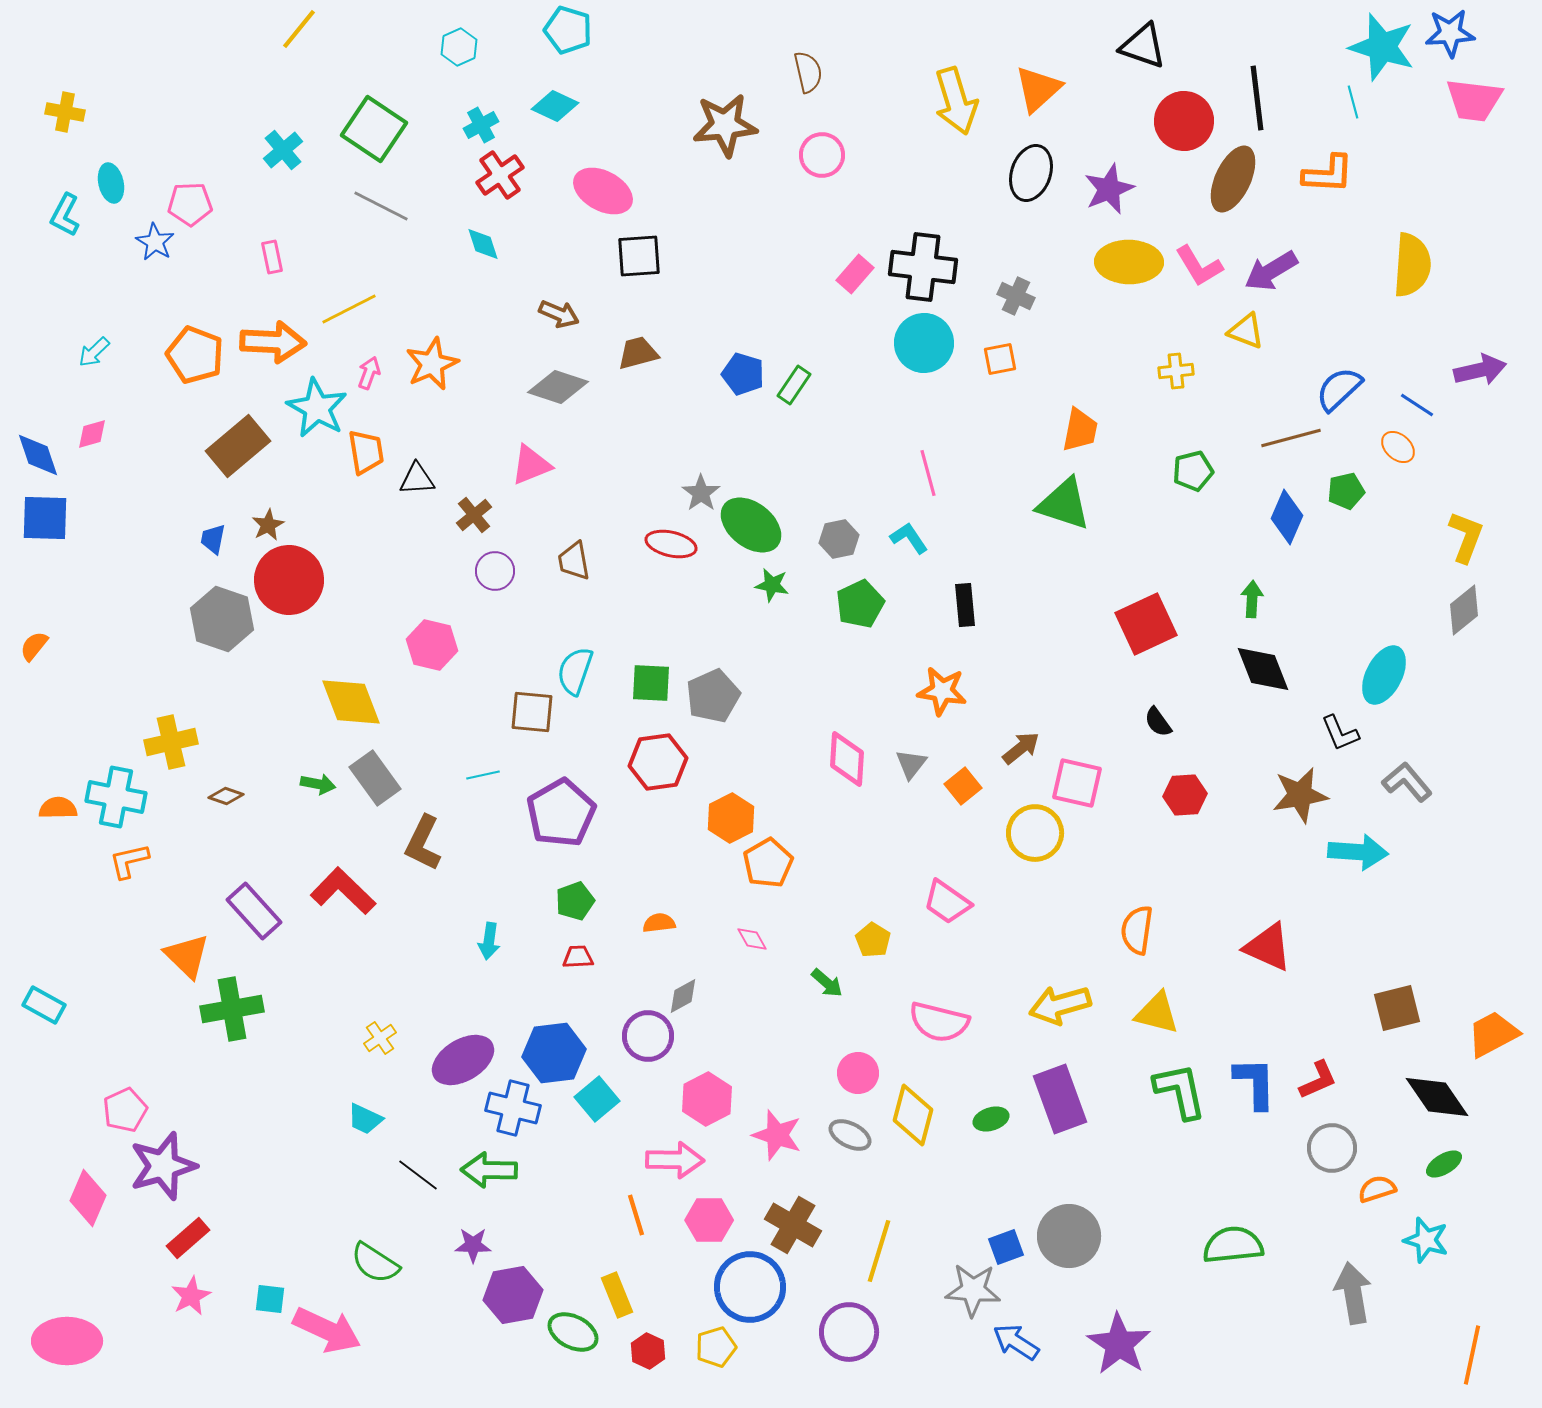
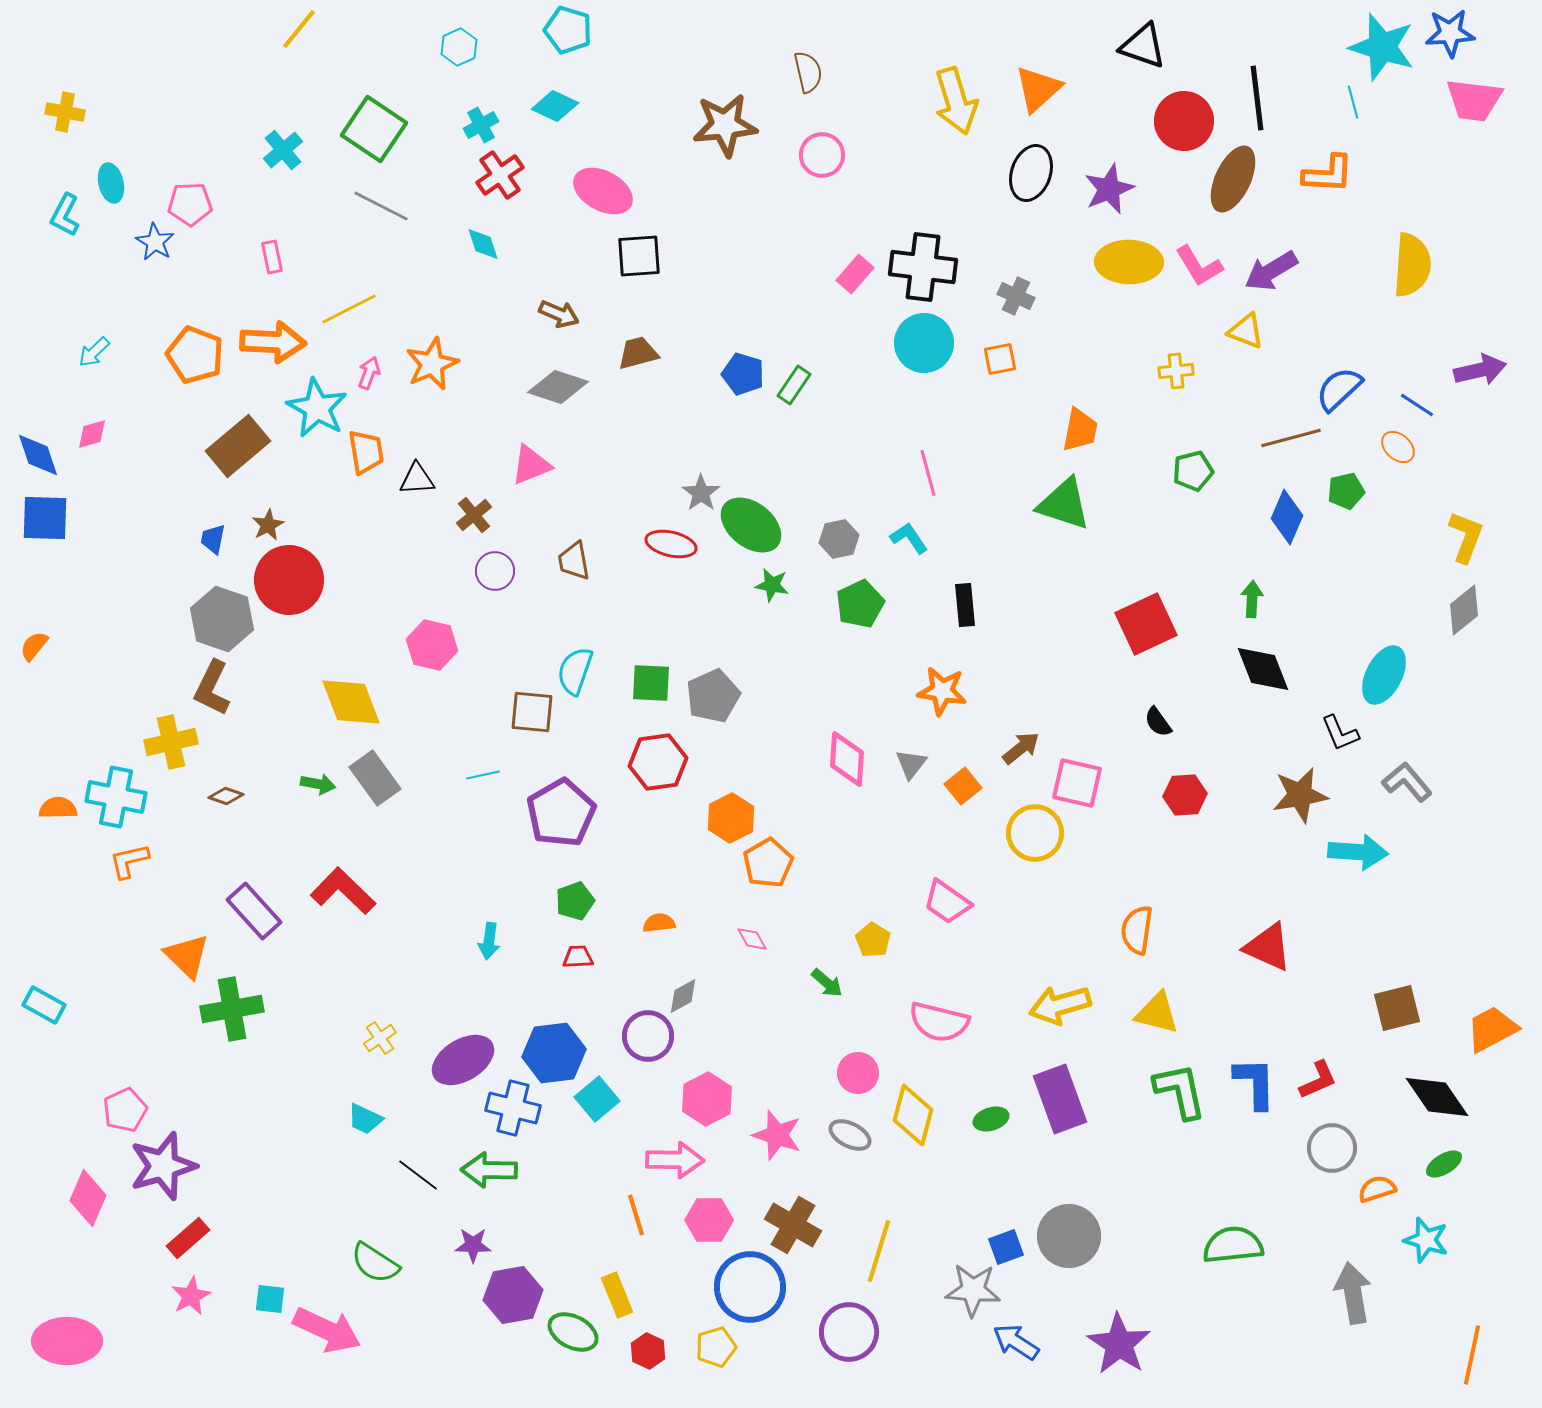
brown L-shape at (423, 843): moved 211 px left, 155 px up
orange trapezoid at (1493, 1034): moved 1 px left, 5 px up
